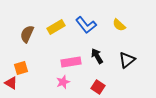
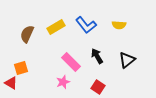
yellow semicircle: rotated 40 degrees counterclockwise
pink rectangle: rotated 54 degrees clockwise
